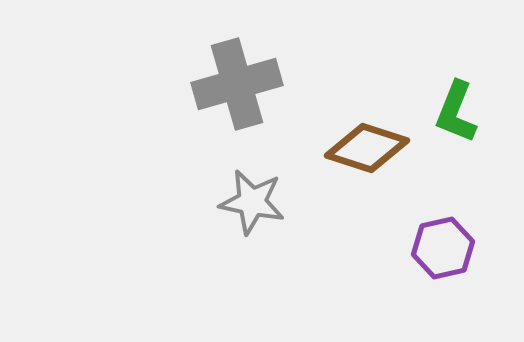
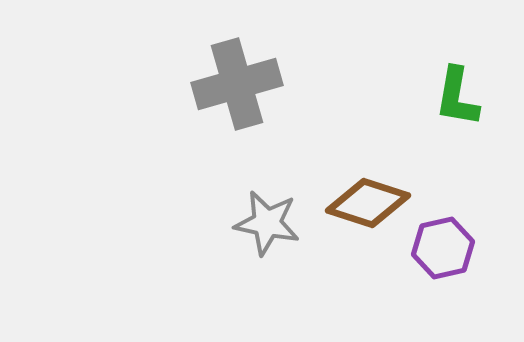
green L-shape: moved 1 px right, 15 px up; rotated 12 degrees counterclockwise
brown diamond: moved 1 px right, 55 px down
gray star: moved 15 px right, 21 px down
